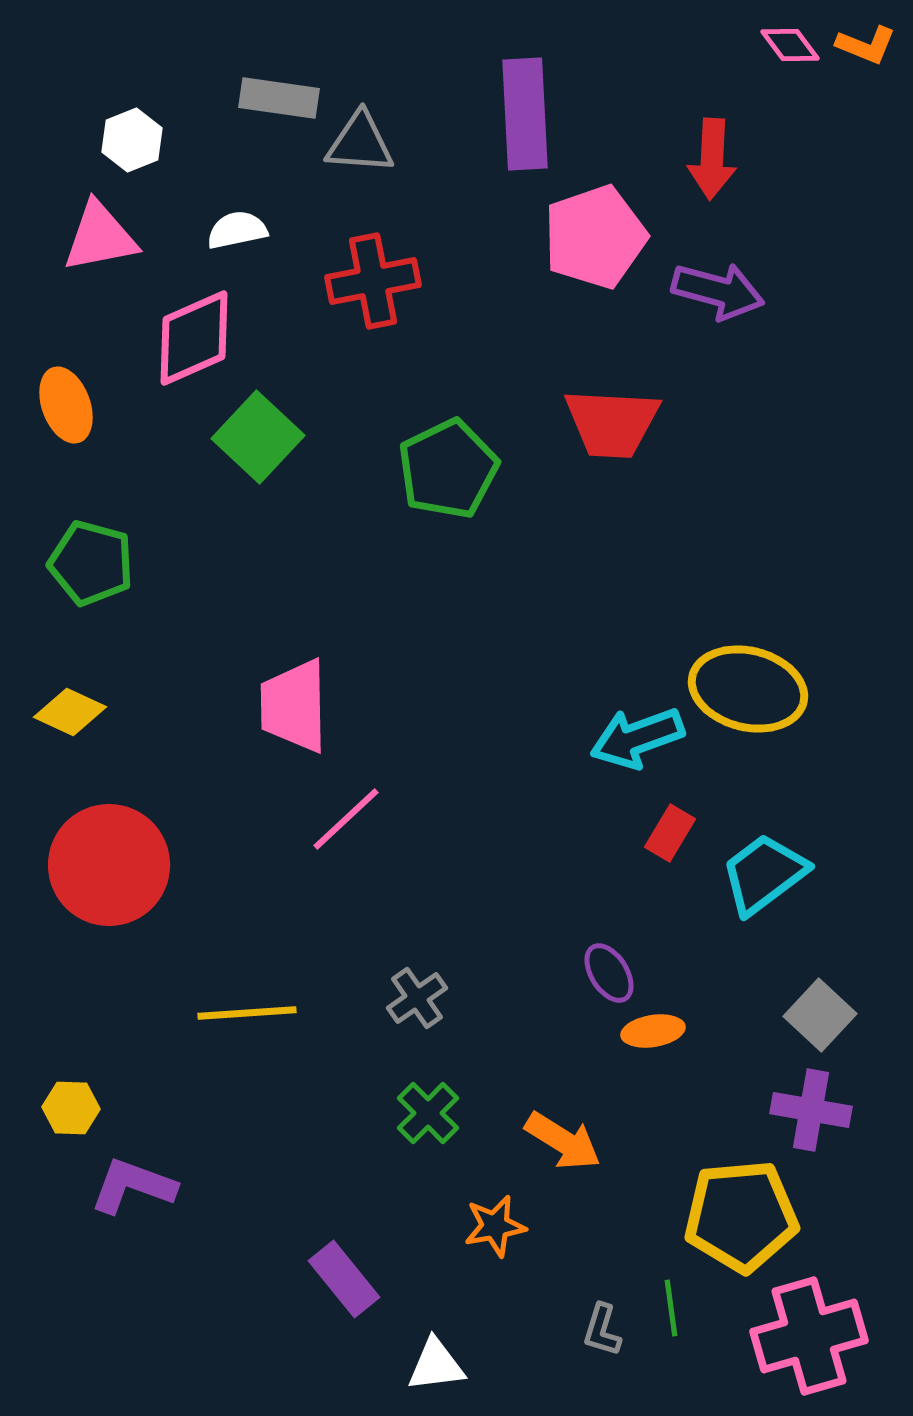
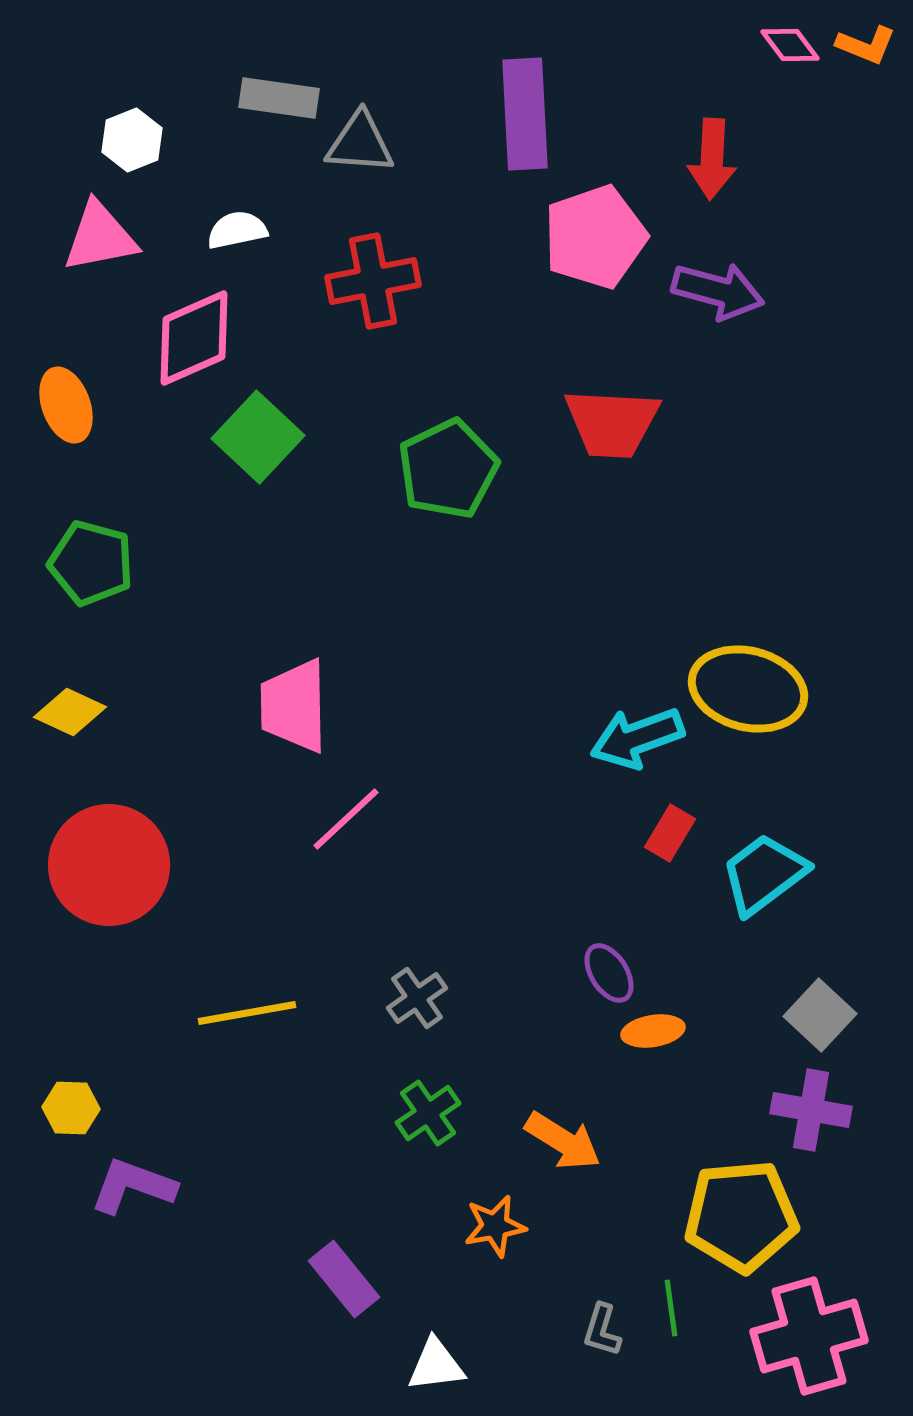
yellow line at (247, 1013): rotated 6 degrees counterclockwise
green cross at (428, 1113): rotated 10 degrees clockwise
